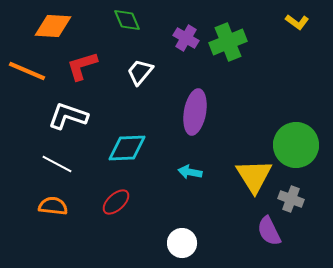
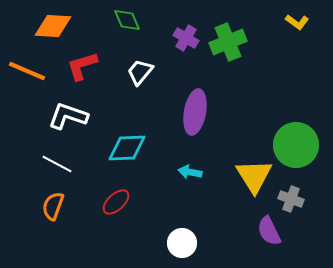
orange semicircle: rotated 76 degrees counterclockwise
